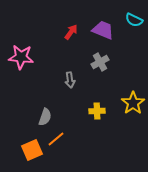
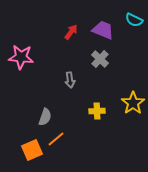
gray cross: moved 3 px up; rotated 18 degrees counterclockwise
